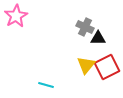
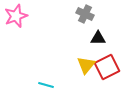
pink star: rotated 10 degrees clockwise
gray cross: moved 13 px up
